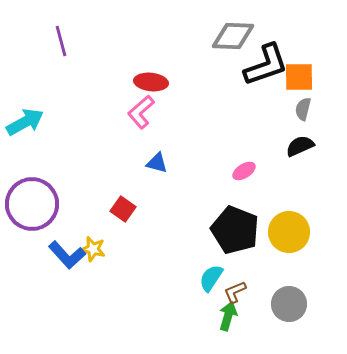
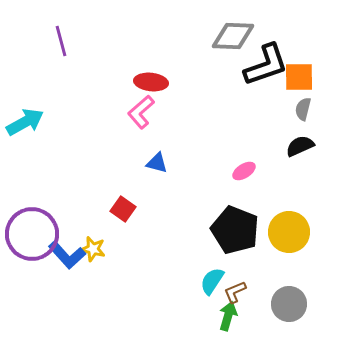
purple circle: moved 30 px down
cyan semicircle: moved 1 px right, 3 px down
